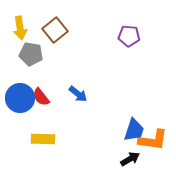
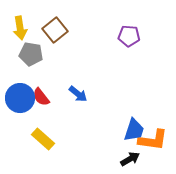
yellow rectangle: rotated 40 degrees clockwise
